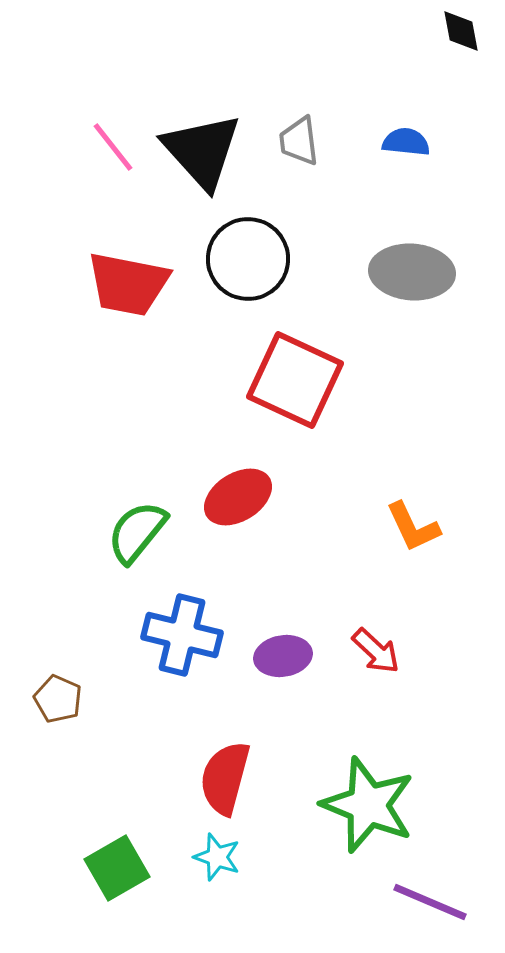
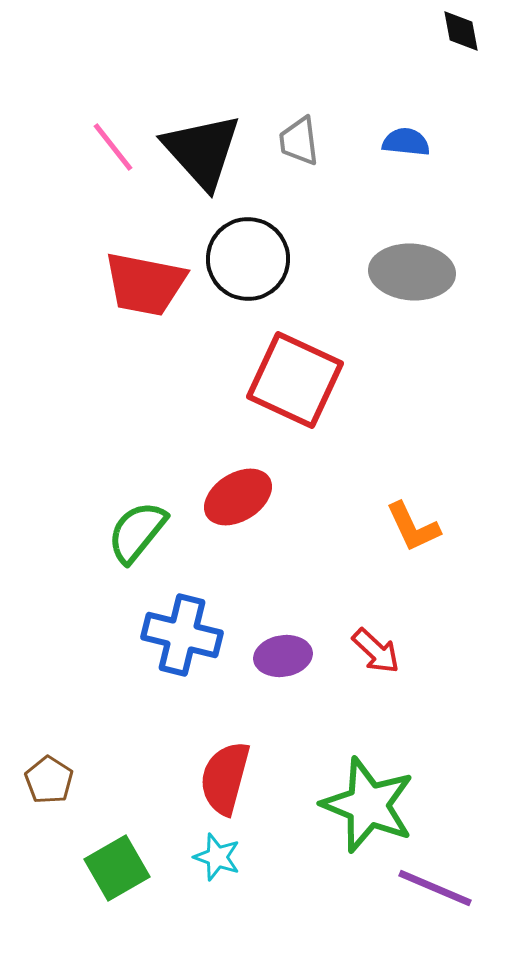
red trapezoid: moved 17 px right
brown pentagon: moved 9 px left, 81 px down; rotated 9 degrees clockwise
purple line: moved 5 px right, 14 px up
